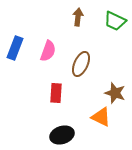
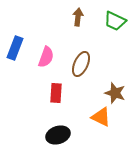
pink semicircle: moved 2 px left, 6 px down
black ellipse: moved 4 px left
